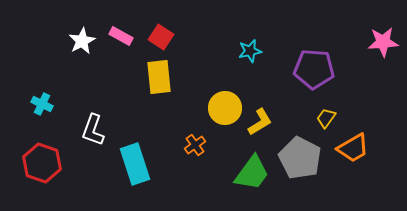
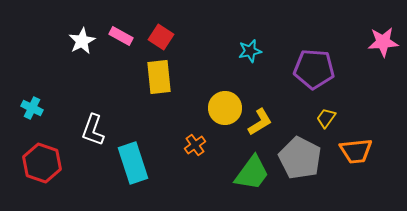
cyan cross: moved 10 px left, 4 px down
orange trapezoid: moved 3 px right, 3 px down; rotated 24 degrees clockwise
cyan rectangle: moved 2 px left, 1 px up
